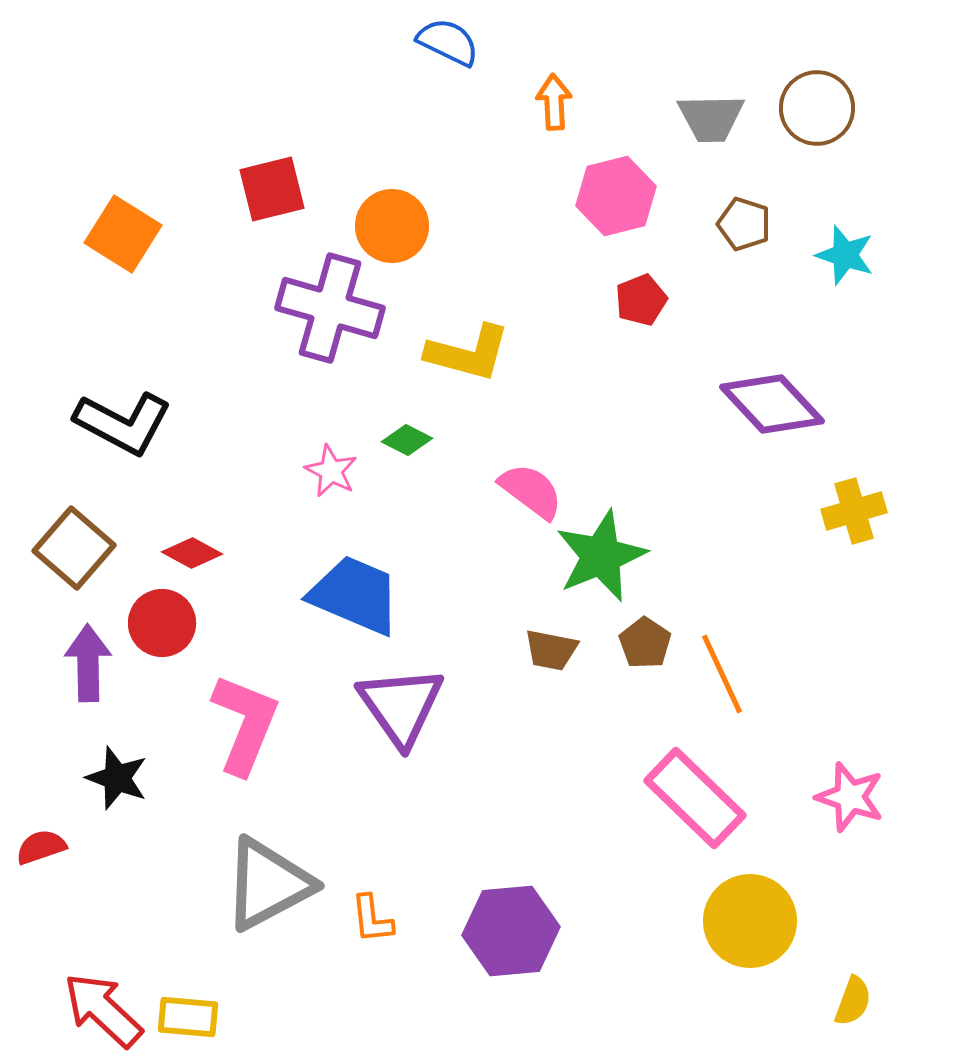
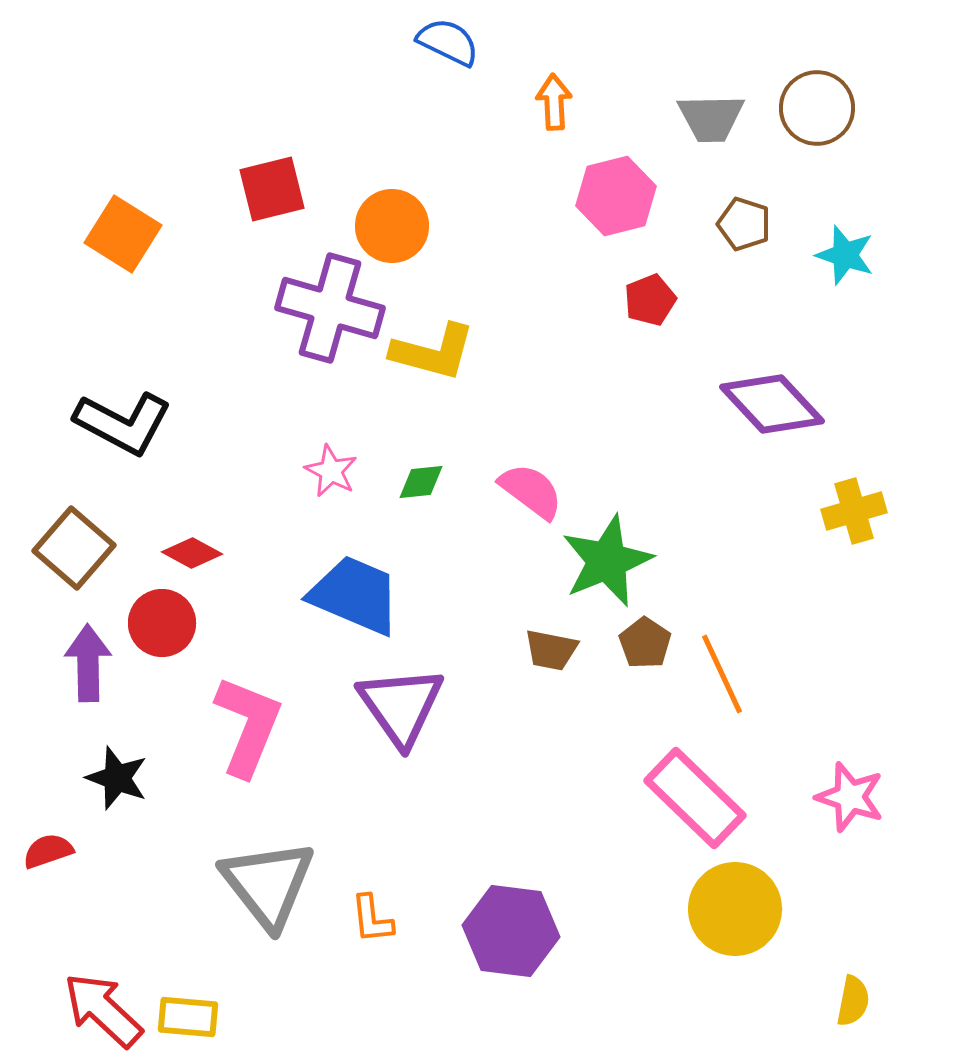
red pentagon at (641, 300): moved 9 px right
yellow L-shape at (468, 353): moved 35 px left, 1 px up
green diamond at (407, 440): moved 14 px right, 42 px down; rotated 33 degrees counterclockwise
green star at (601, 556): moved 6 px right, 5 px down
pink L-shape at (245, 724): moved 3 px right, 2 px down
red semicircle at (41, 847): moved 7 px right, 4 px down
gray triangle at (268, 884): rotated 40 degrees counterclockwise
yellow circle at (750, 921): moved 15 px left, 12 px up
purple hexagon at (511, 931): rotated 12 degrees clockwise
yellow semicircle at (853, 1001): rotated 9 degrees counterclockwise
